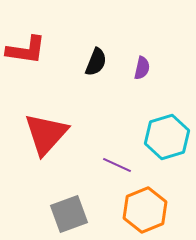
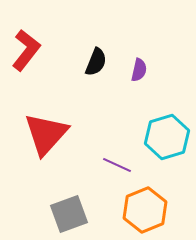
red L-shape: rotated 60 degrees counterclockwise
purple semicircle: moved 3 px left, 2 px down
